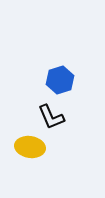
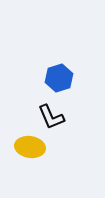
blue hexagon: moved 1 px left, 2 px up
